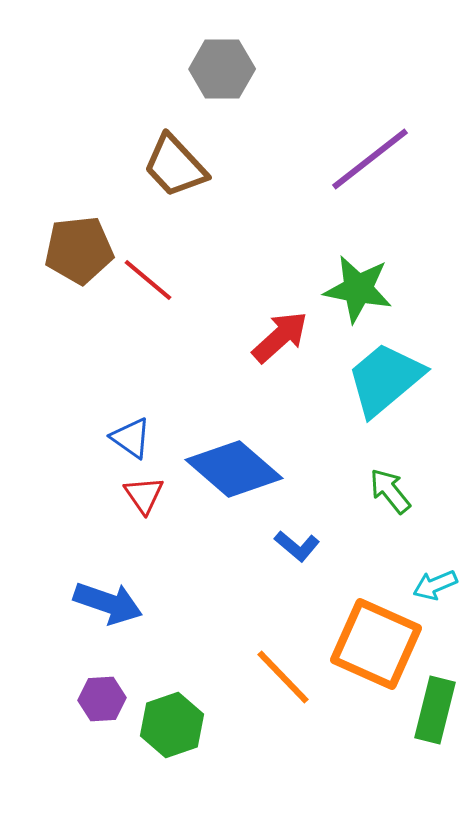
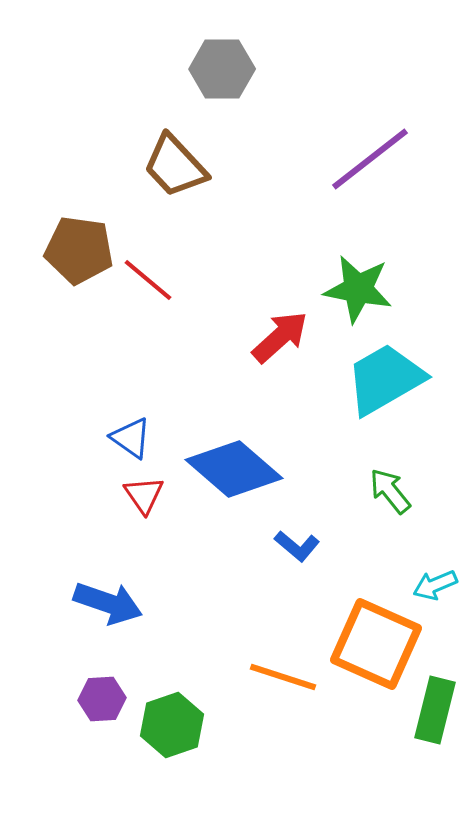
brown pentagon: rotated 14 degrees clockwise
cyan trapezoid: rotated 10 degrees clockwise
orange line: rotated 28 degrees counterclockwise
